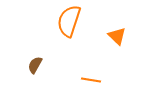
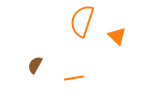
orange semicircle: moved 13 px right
orange line: moved 17 px left, 2 px up; rotated 18 degrees counterclockwise
